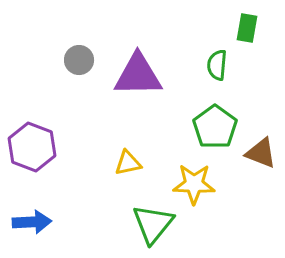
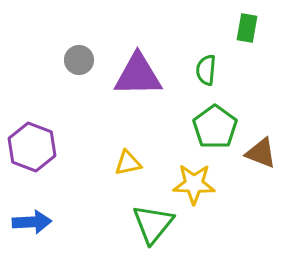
green semicircle: moved 11 px left, 5 px down
